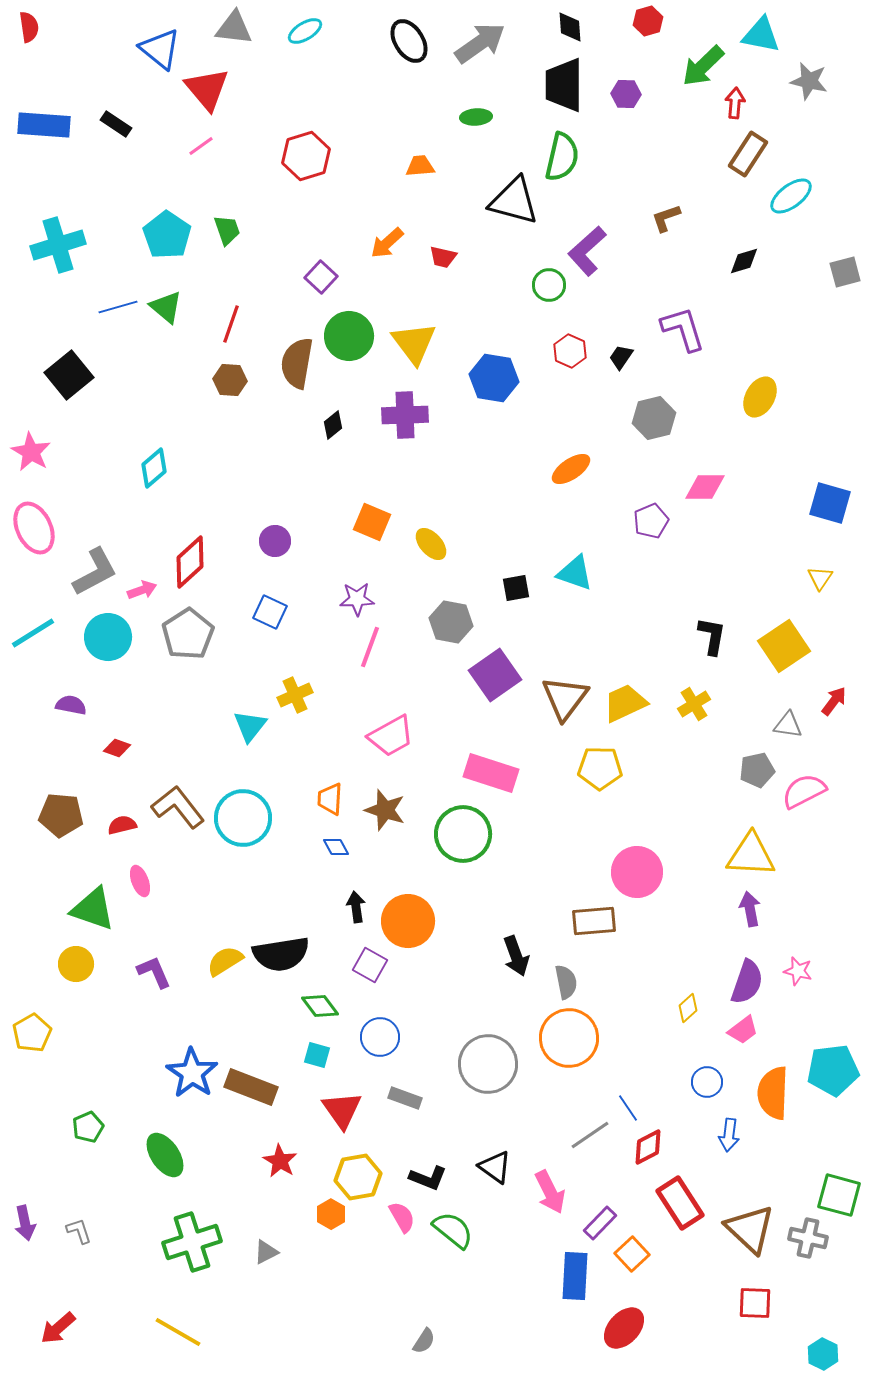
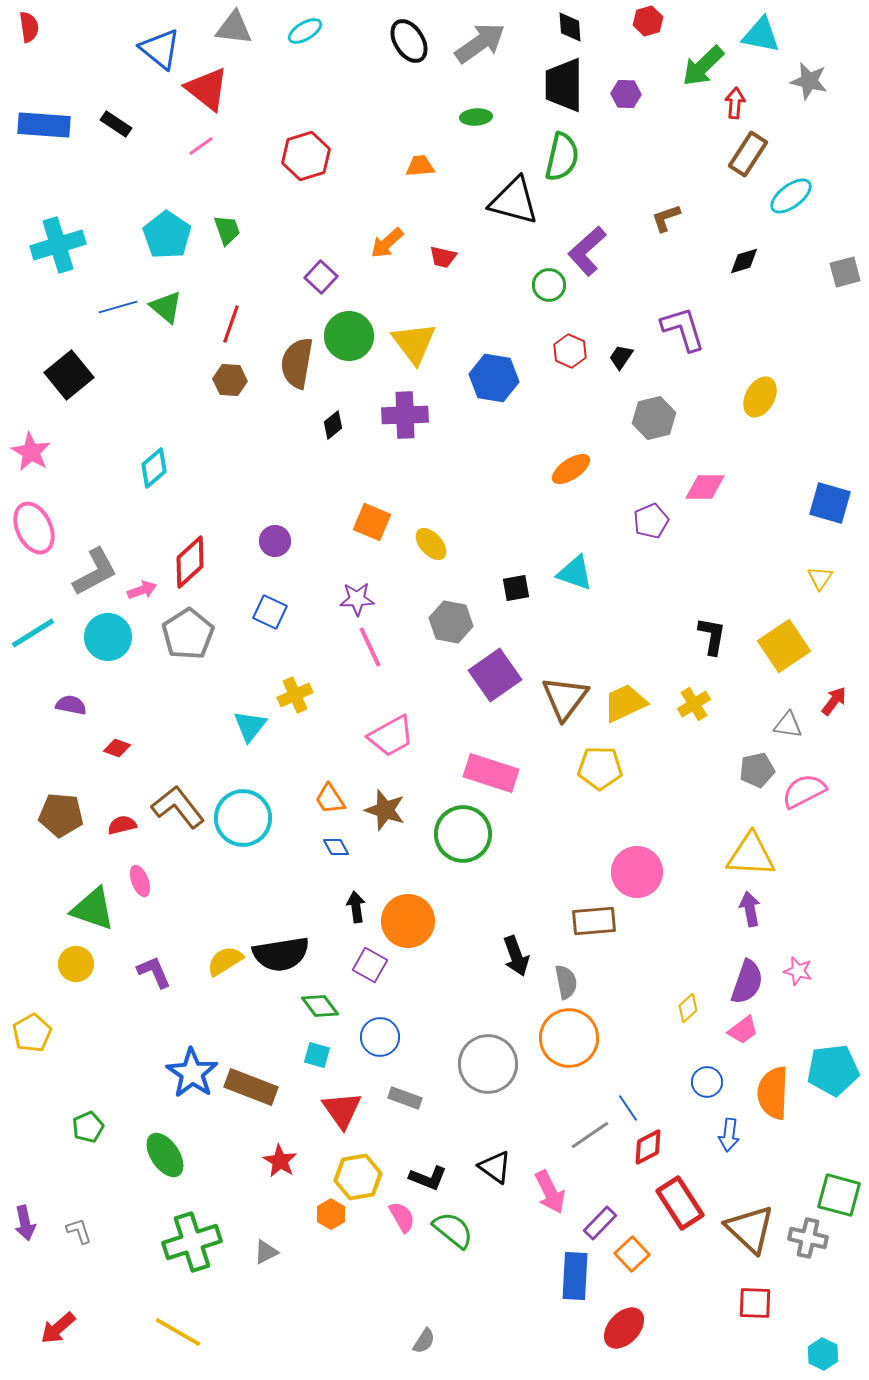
red triangle at (207, 89): rotated 12 degrees counterclockwise
pink line at (370, 647): rotated 45 degrees counterclockwise
orange trapezoid at (330, 799): rotated 36 degrees counterclockwise
